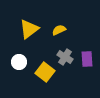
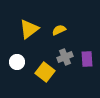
gray cross: rotated 35 degrees clockwise
white circle: moved 2 px left
